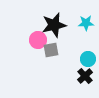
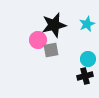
cyan star: moved 1 px right, 1 px down; rotated 21 degrees counterclockwise
black cross: rotated 28 degrees clockwise
